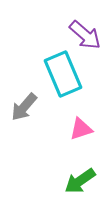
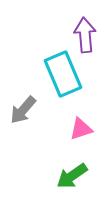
purple arrow: rotated 136 degrees counterclockwise
gray arrow: moved 1 px left, 3 px down
green arrow: moved 8 px left, 5 px up
